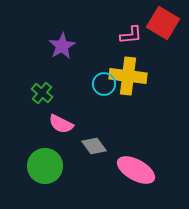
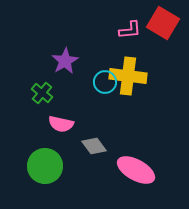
pink L-shape: moved 1 px left, 5 px up
purple star: moved 3 px right, 15 px down
cyan circle: moved 1 px right, 2 px up
pink semicircle: rotated 15 degrees counterclockwise
